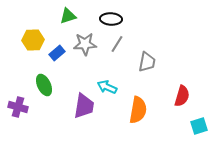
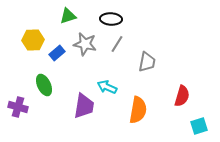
gray star: rotated 15 degrees clockwise
